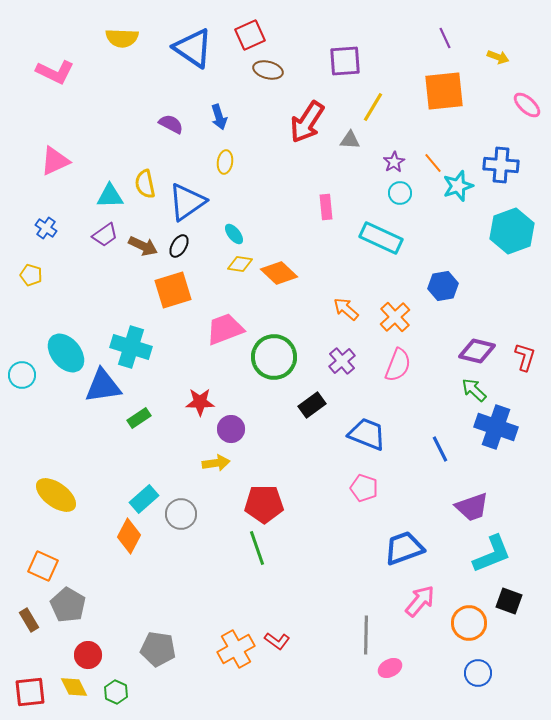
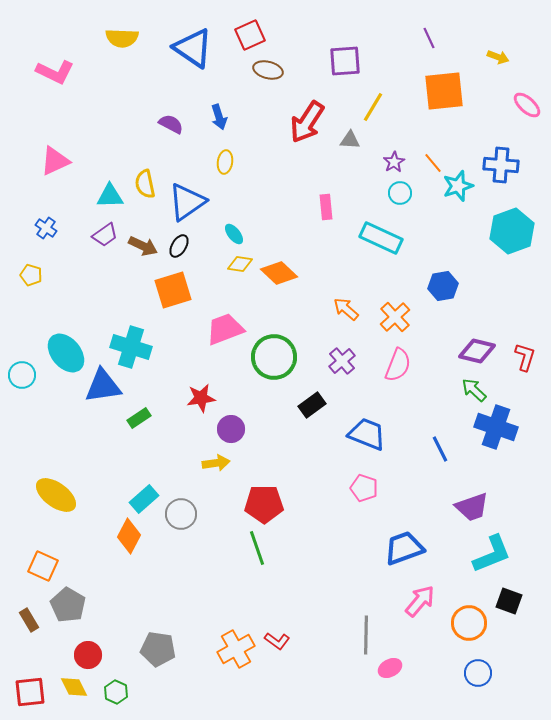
purple line at (445, 38): moved 16 px left
red star at (200, 402): moved 1 px right, 4 px up; rotated 8 degrees counterclockwise
